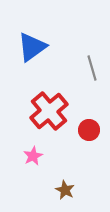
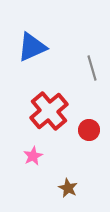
blue triangle: rotated 12 degrees clockwise
brown star: moved 3 px right, 2 px up
